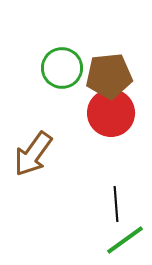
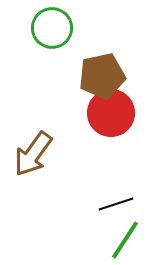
green circle: moved 10 px left, 40 px up
brown pentagon: moved 7 px left; rotated 6 degrees counterclockwise
black line: rotated 76 degrees clockwise
green line: rotated 21 degrees counterclockwise
